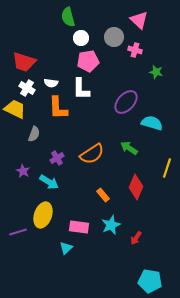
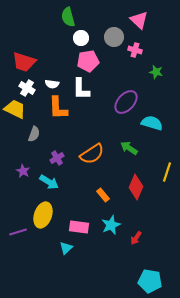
white semicircle: moved 1 px right, 1 px down
yellow line: moved 4 px down
